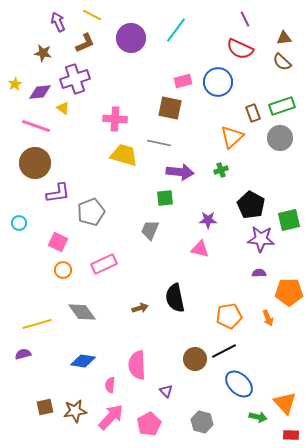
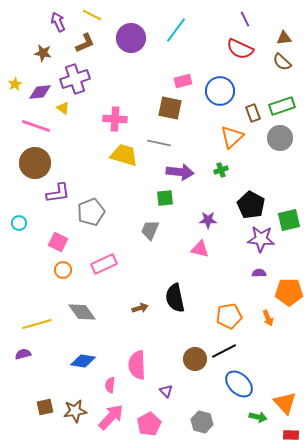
blue circle at (218, 82): moved 2 px right, 9 px down
